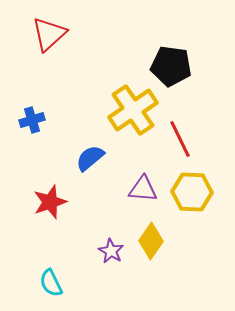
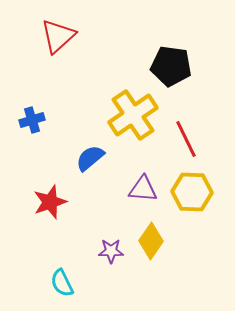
red triangle: moved 9 px right, 2 px down
yellow cross: moved 5 px down
red line: moved 6 px right
purple star: rotated 30 degrees counterclockwise
cyan semicircle: moved 11 px right
